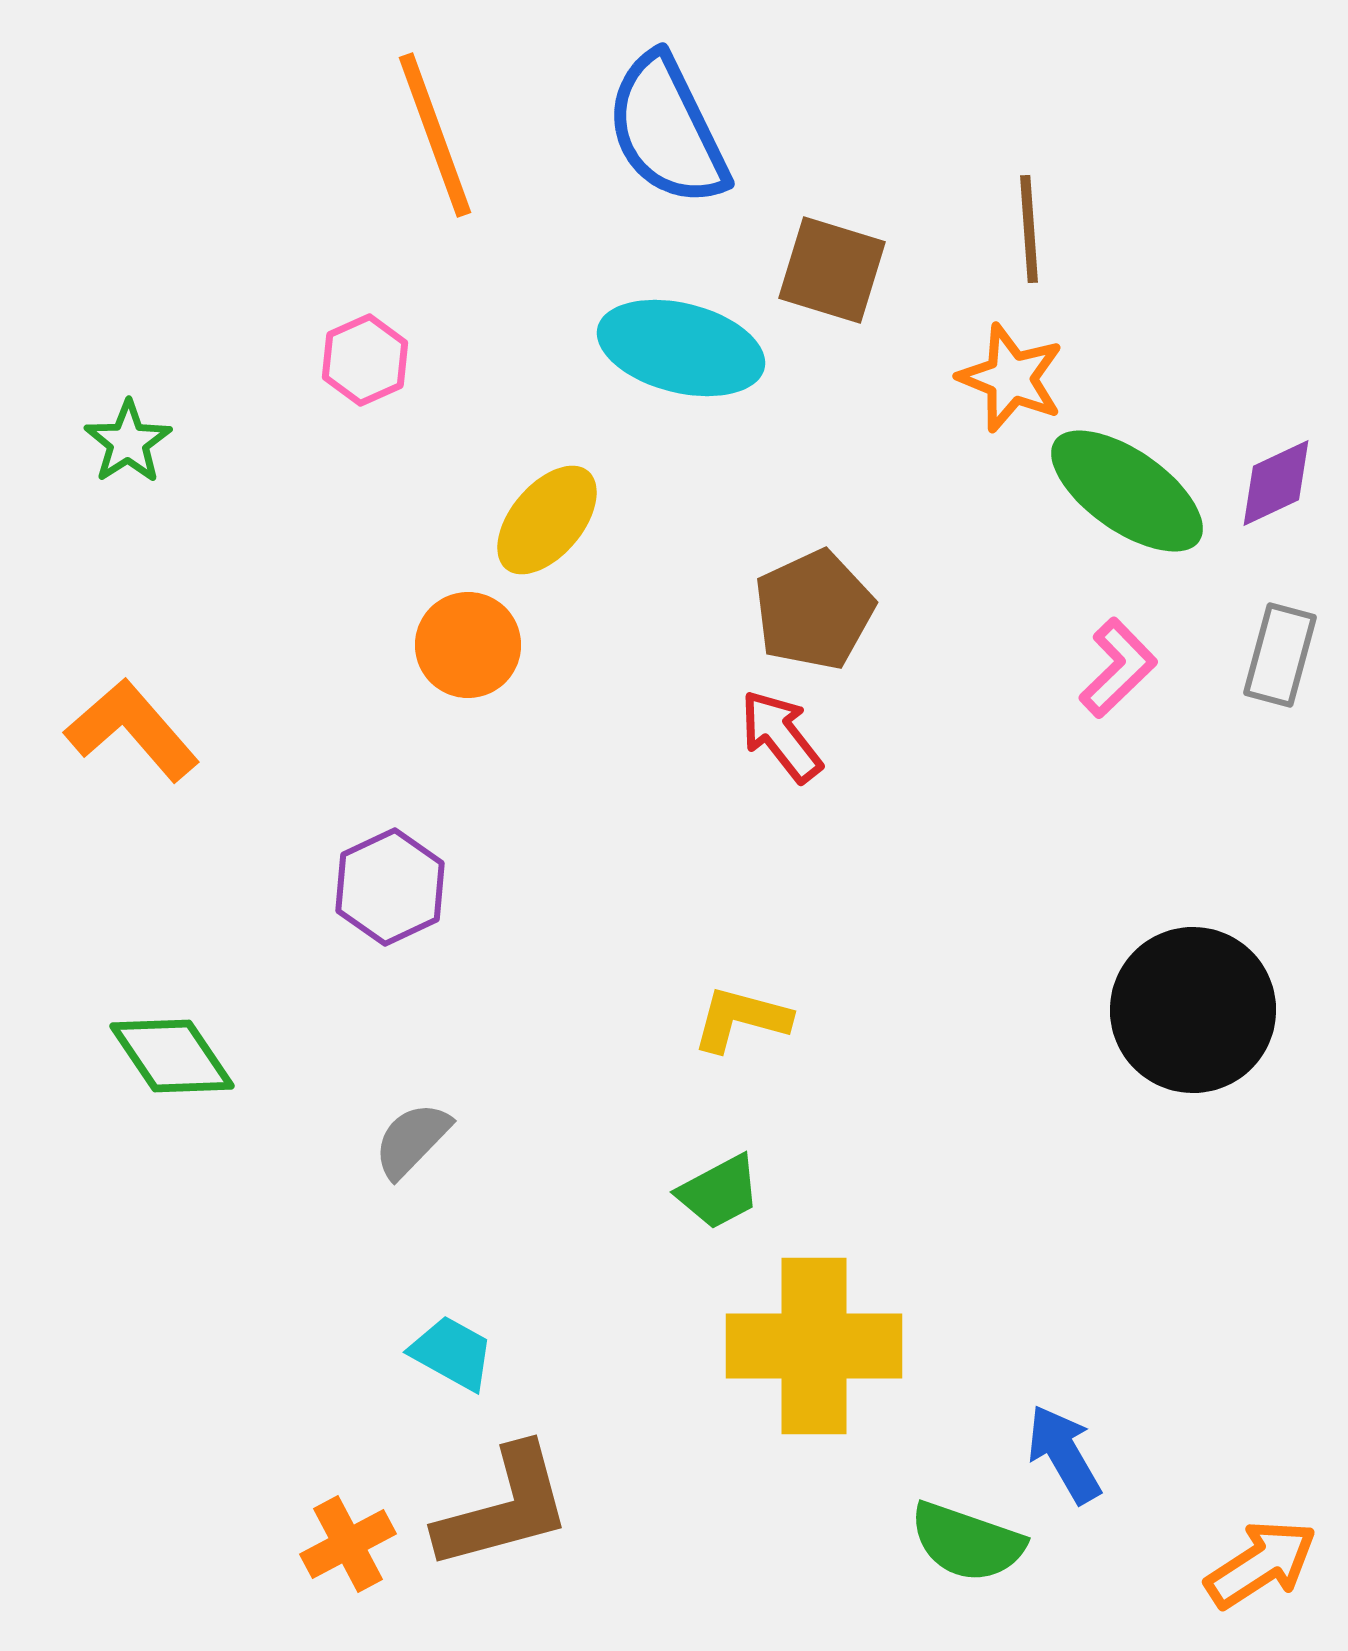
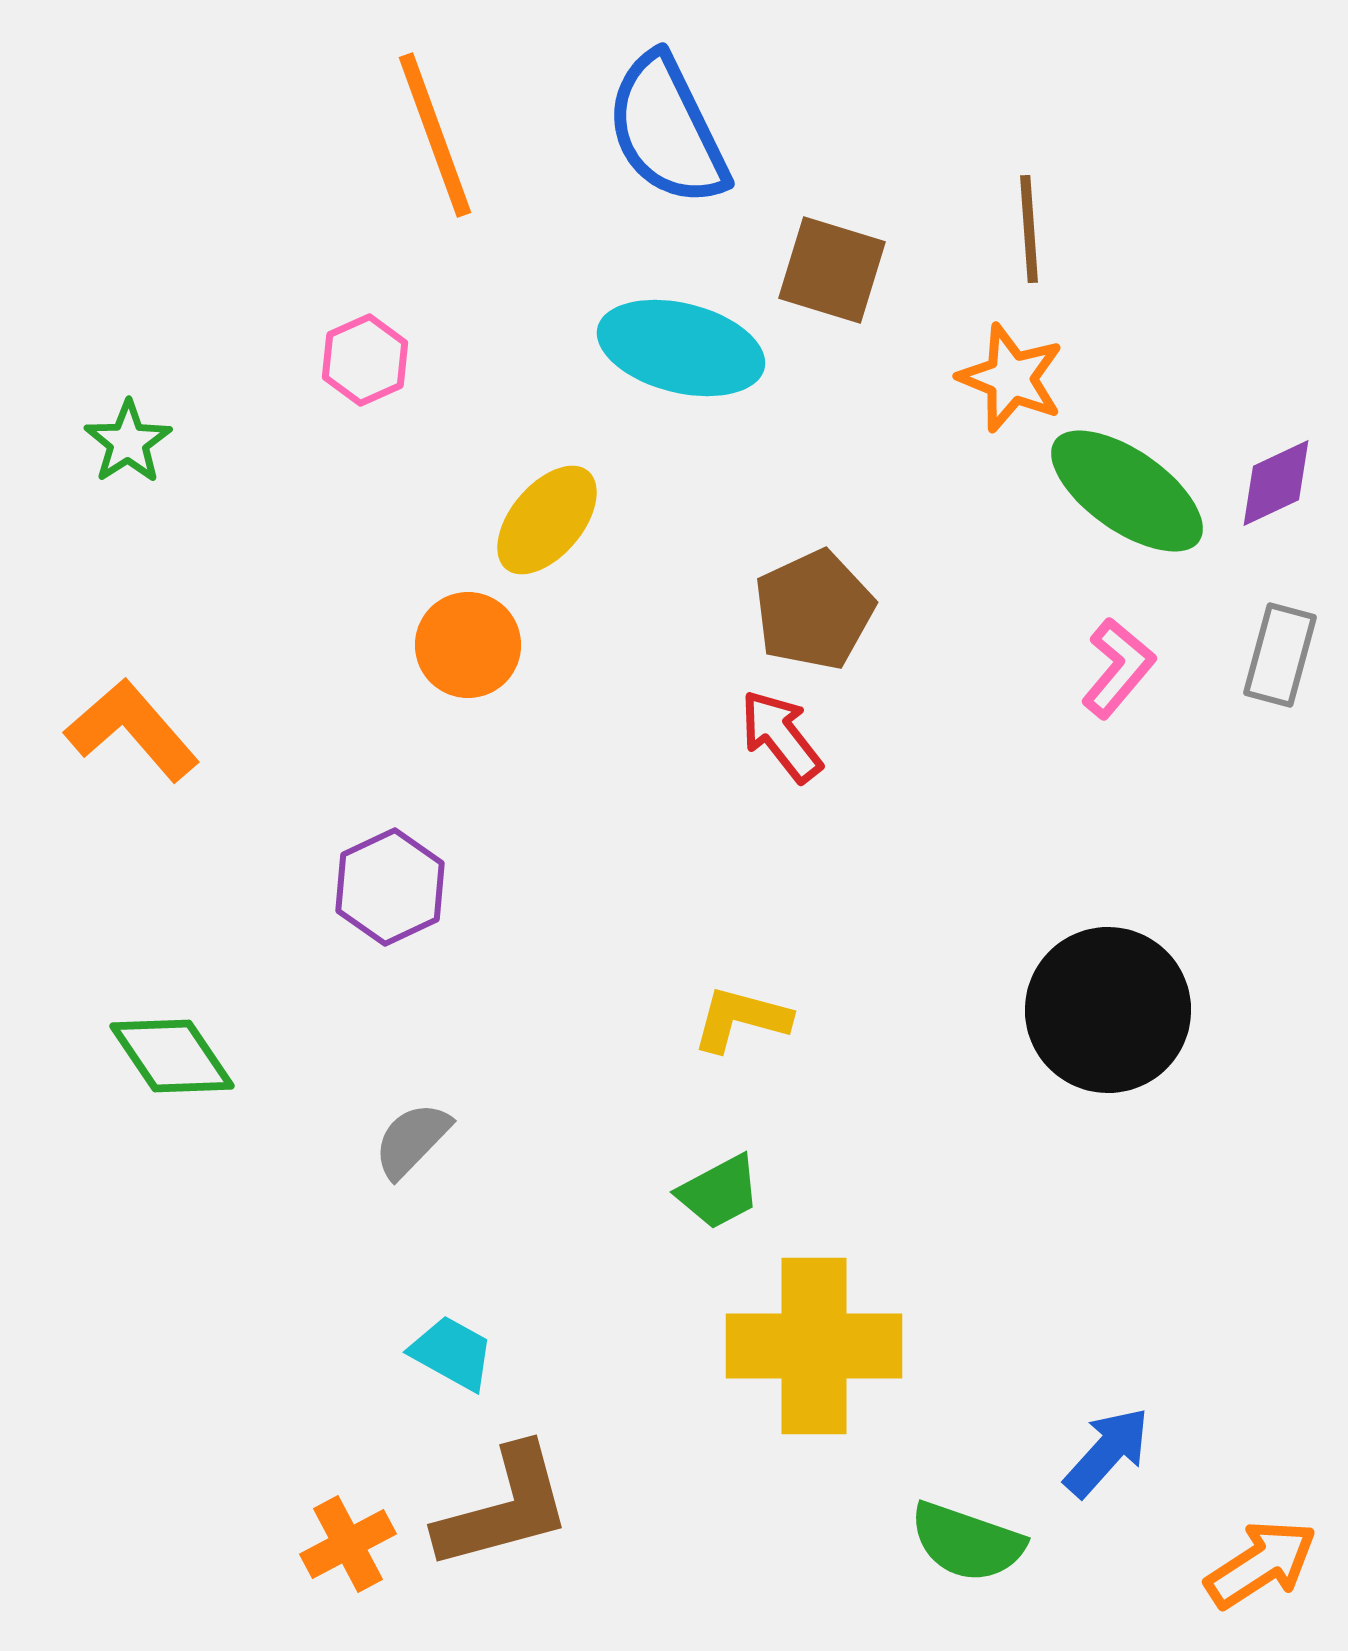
pink L-shape: rotated 6 degrees counterclockwise
black circle: moved 85 px left
blue arrow: moved 43 px right, 2 px up; rotated 72 degrees clockwise
